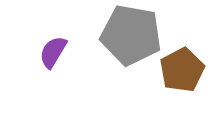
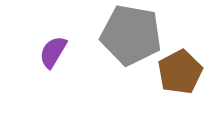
brown pentagon: moved 2 px left, 2 px down
